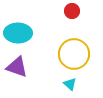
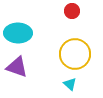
yellow circle: moved 1 px right
